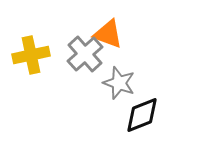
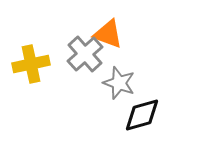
yellow cross: moved 9 px down
black diamond: rotated 6 degrees clockwise
